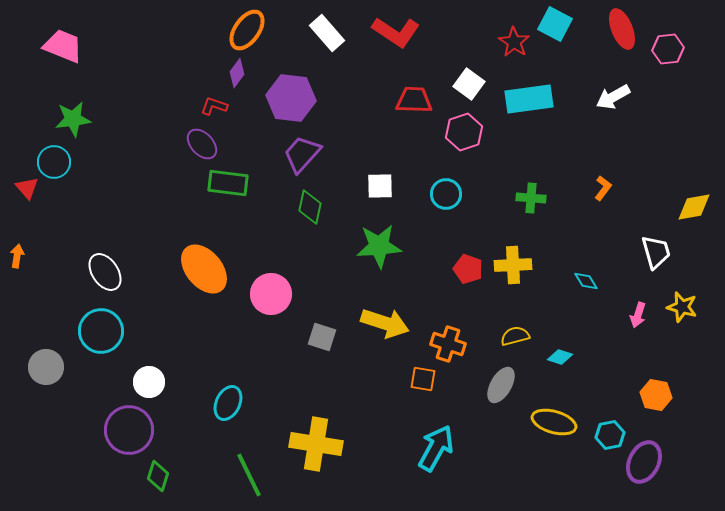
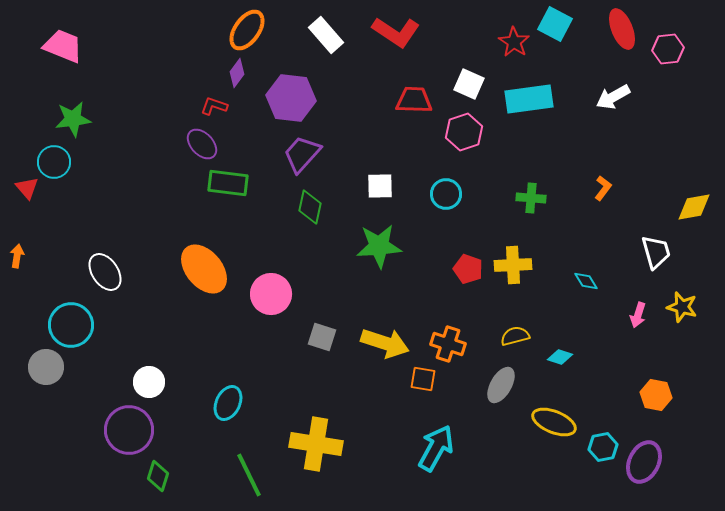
white rectangle at (327, 33): moved 1 px left, 2 px down
white square at (469, 84): rotated 12 degrees counterclockwise
yellow arrow at (385, 323): moved 20 px down
cyan circle at (101, 331): moved 30 px left, 6 px up
yellow ellipse at (554, 422): rotated 6 degrees clockwise
cyan hexagon at (610, 435): moved 7 px left, 12 px down
